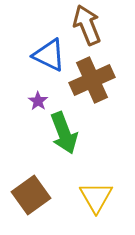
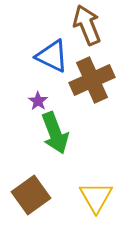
blue triangle: moved 3 px right, 1 px down
green arrow: moved 9 px left
